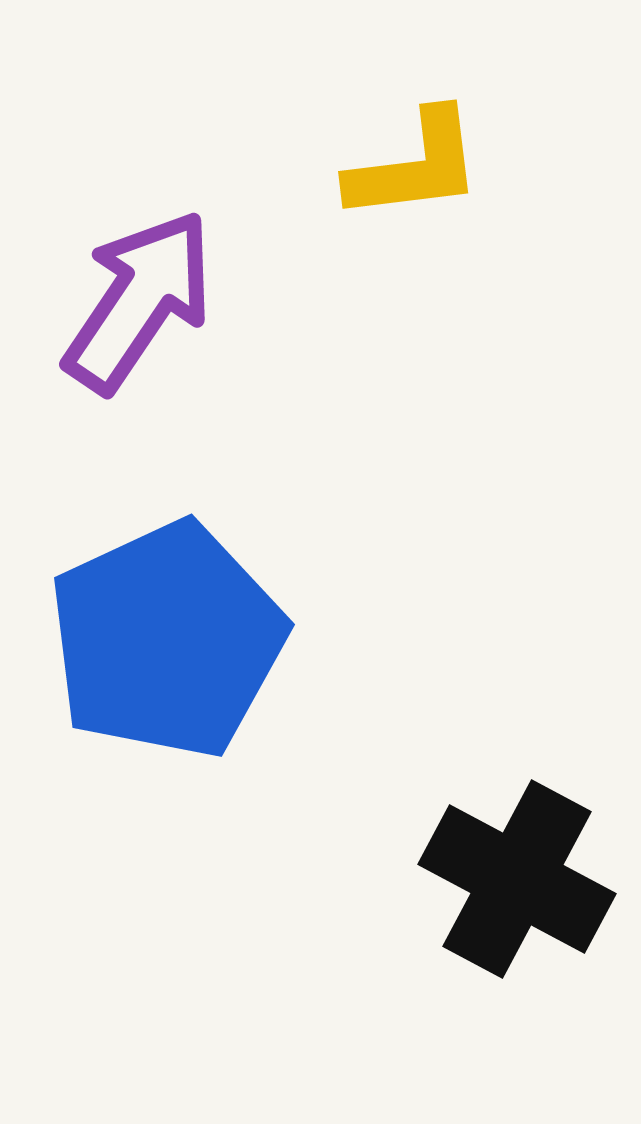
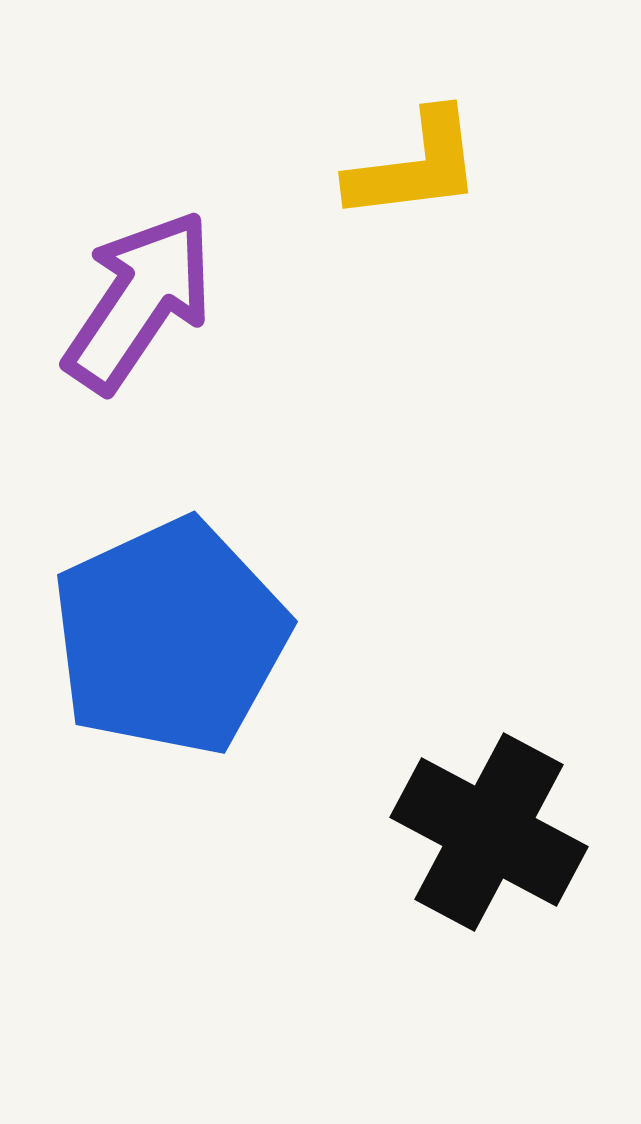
blue pentagon: moved 3 px right, 3 px up
black cross: moved 28 px left, 47 px up
